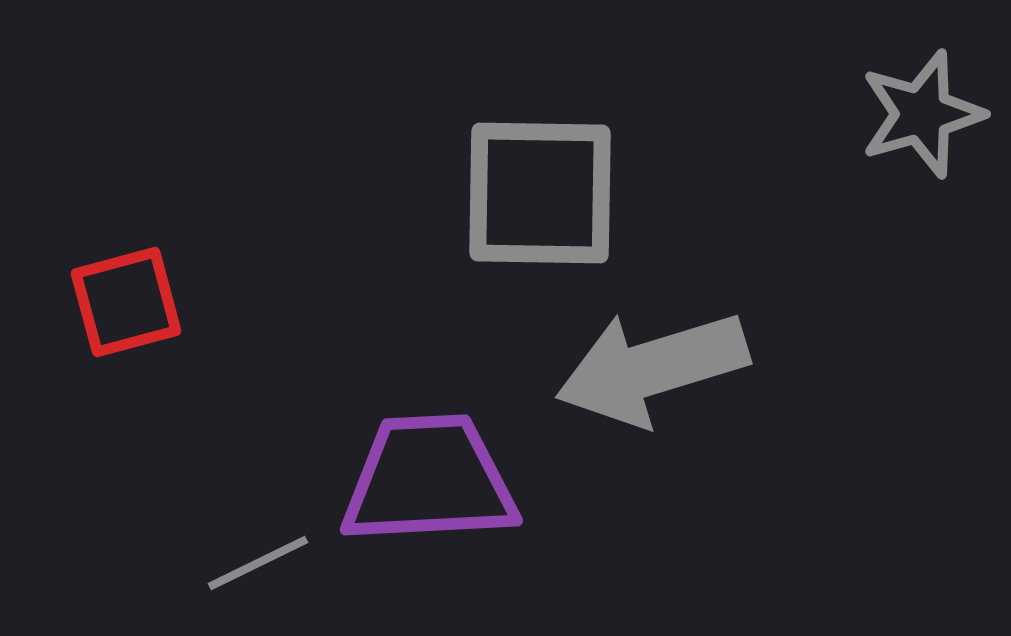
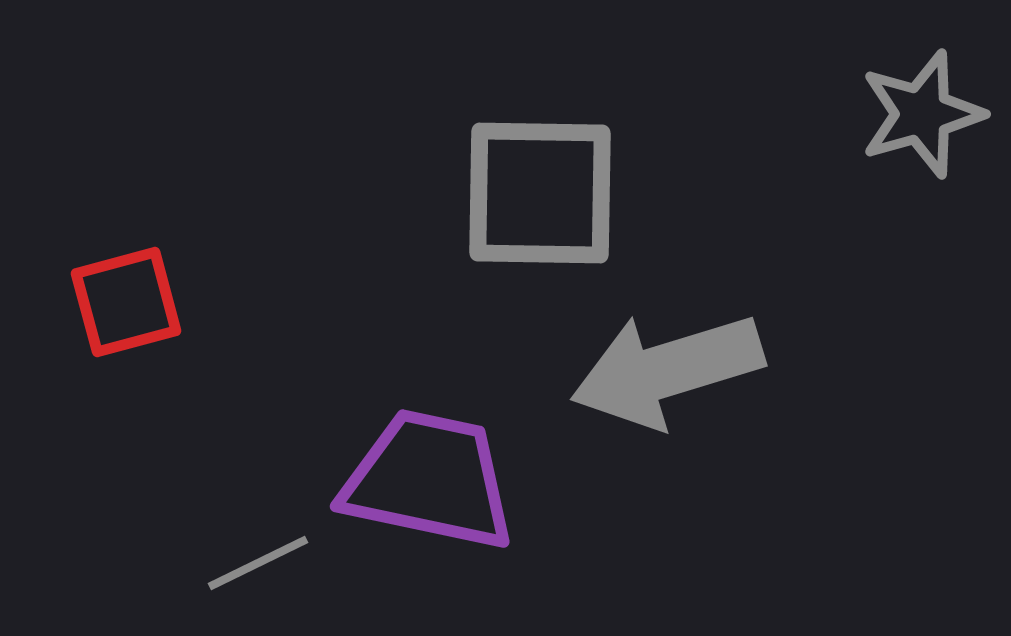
gray arrow: moved 15 px right, 2 px down
purple trapezoid: rotated 15 degrees clockwise
